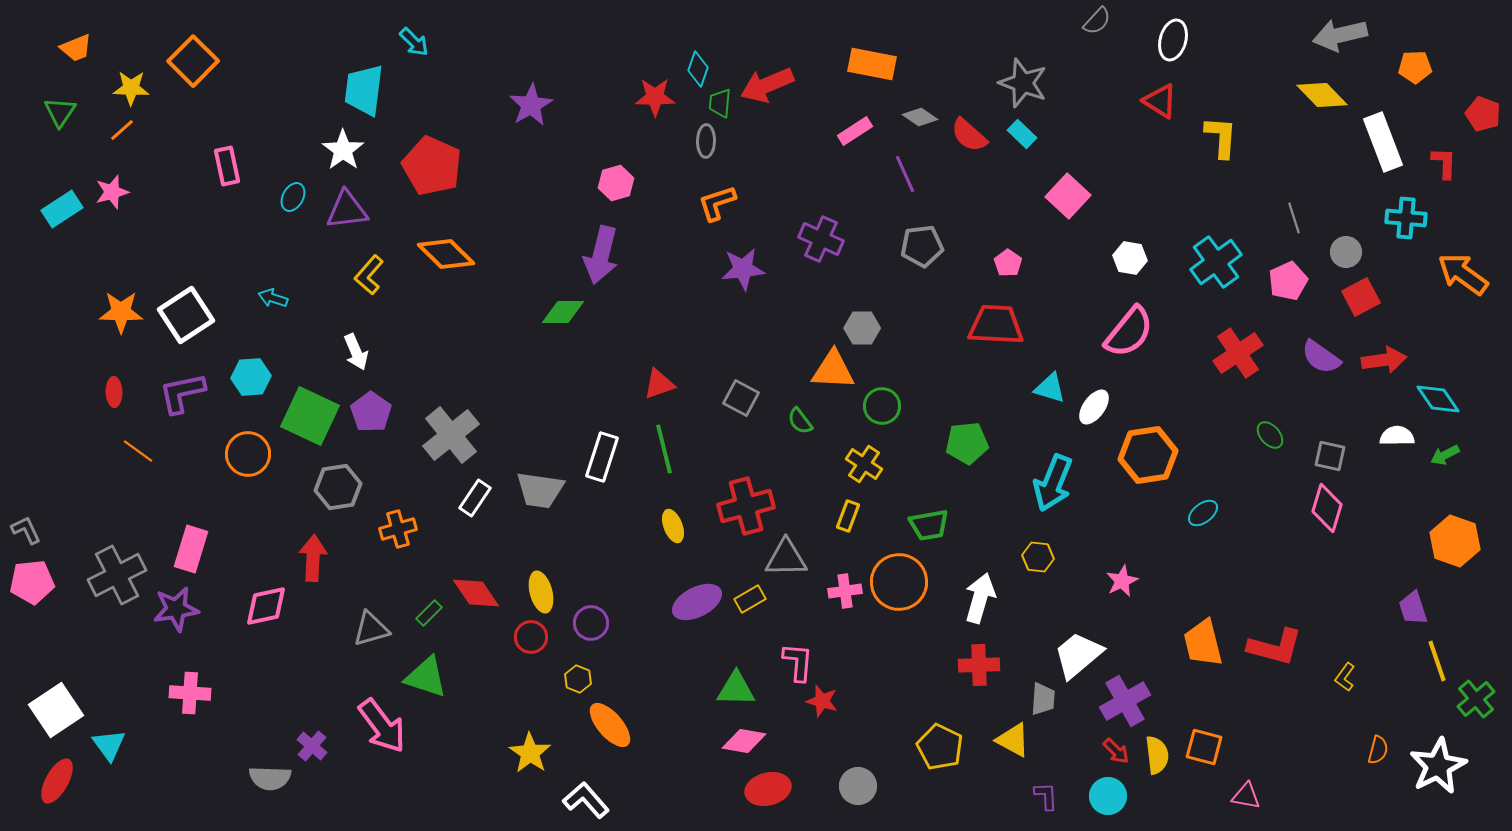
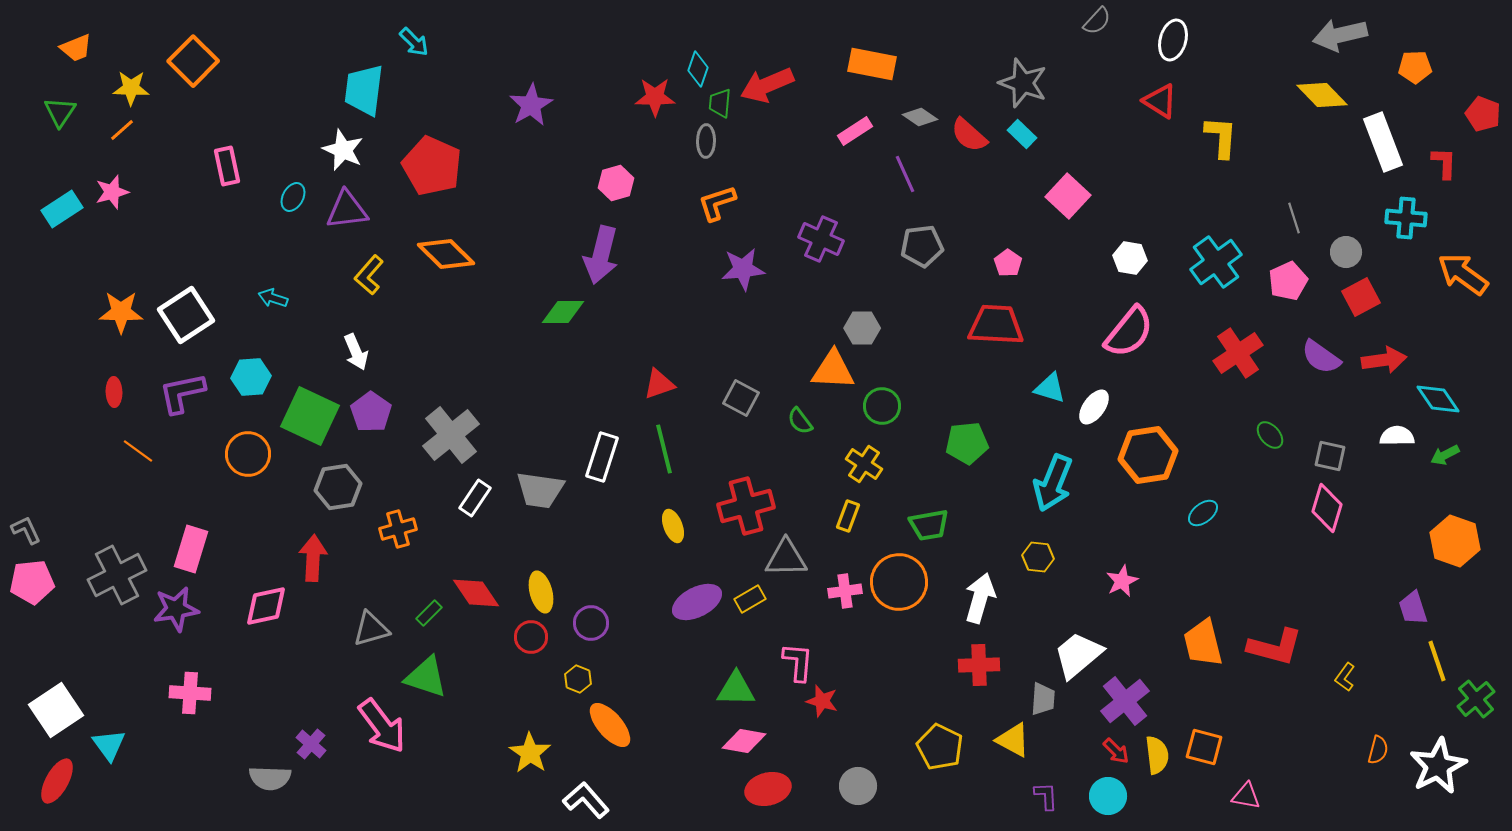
white star at (343, 150): rotated 12 degrees counterclockwise
purple cross at (1125, 701): rotated 9 degrees counterclockwise
purple cross at (312, 746): moved 1 px left, 2 px up
